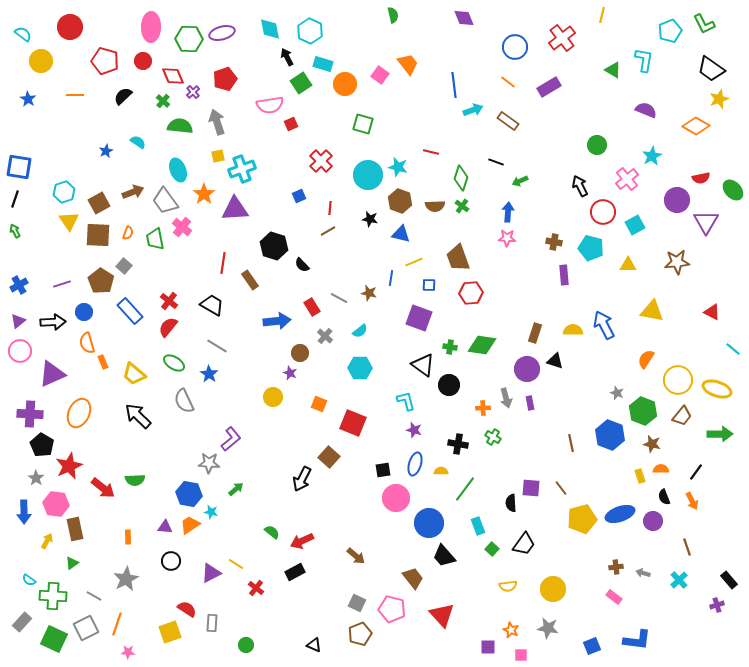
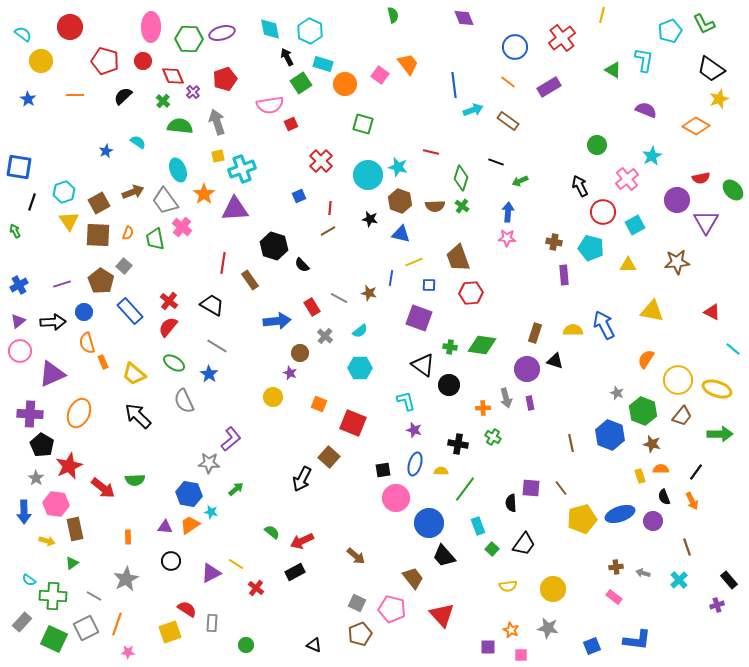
black line at (15, 199): moved 17 px right, 3 px down
yellow arrow at (47, 541): rotated 77 degrees clockwise
